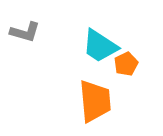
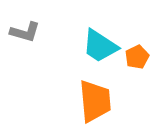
orange pentagon: moved 11 px right, 7 px up
